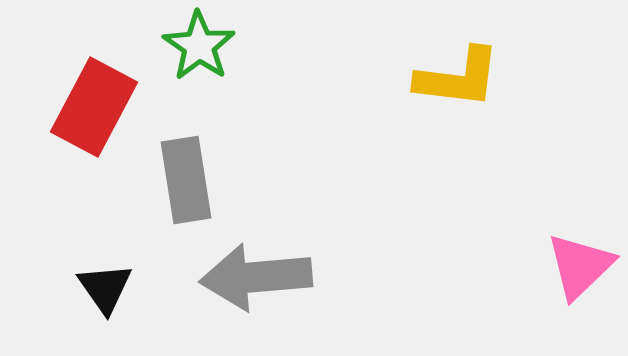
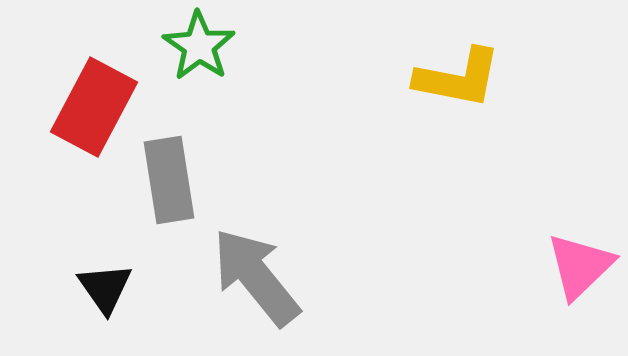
yellow L-shape: rotated 4 degrees clockwise
gray rectangle: moved 17 px left
gray arrow: rotated 56 degrees clockwise
